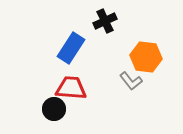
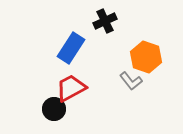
orange hexagon: rotated 12 degrees clockwise
red trapezoid: rotated 32 degrees counterclockwise
